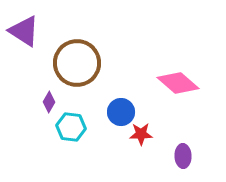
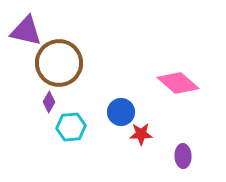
purple triangle: moved 2 px right; rotated 20 degrees counterclockwise
brown circle: moved 18 px left
cyan hexagon: rotated 12 degrees counterclockwise
